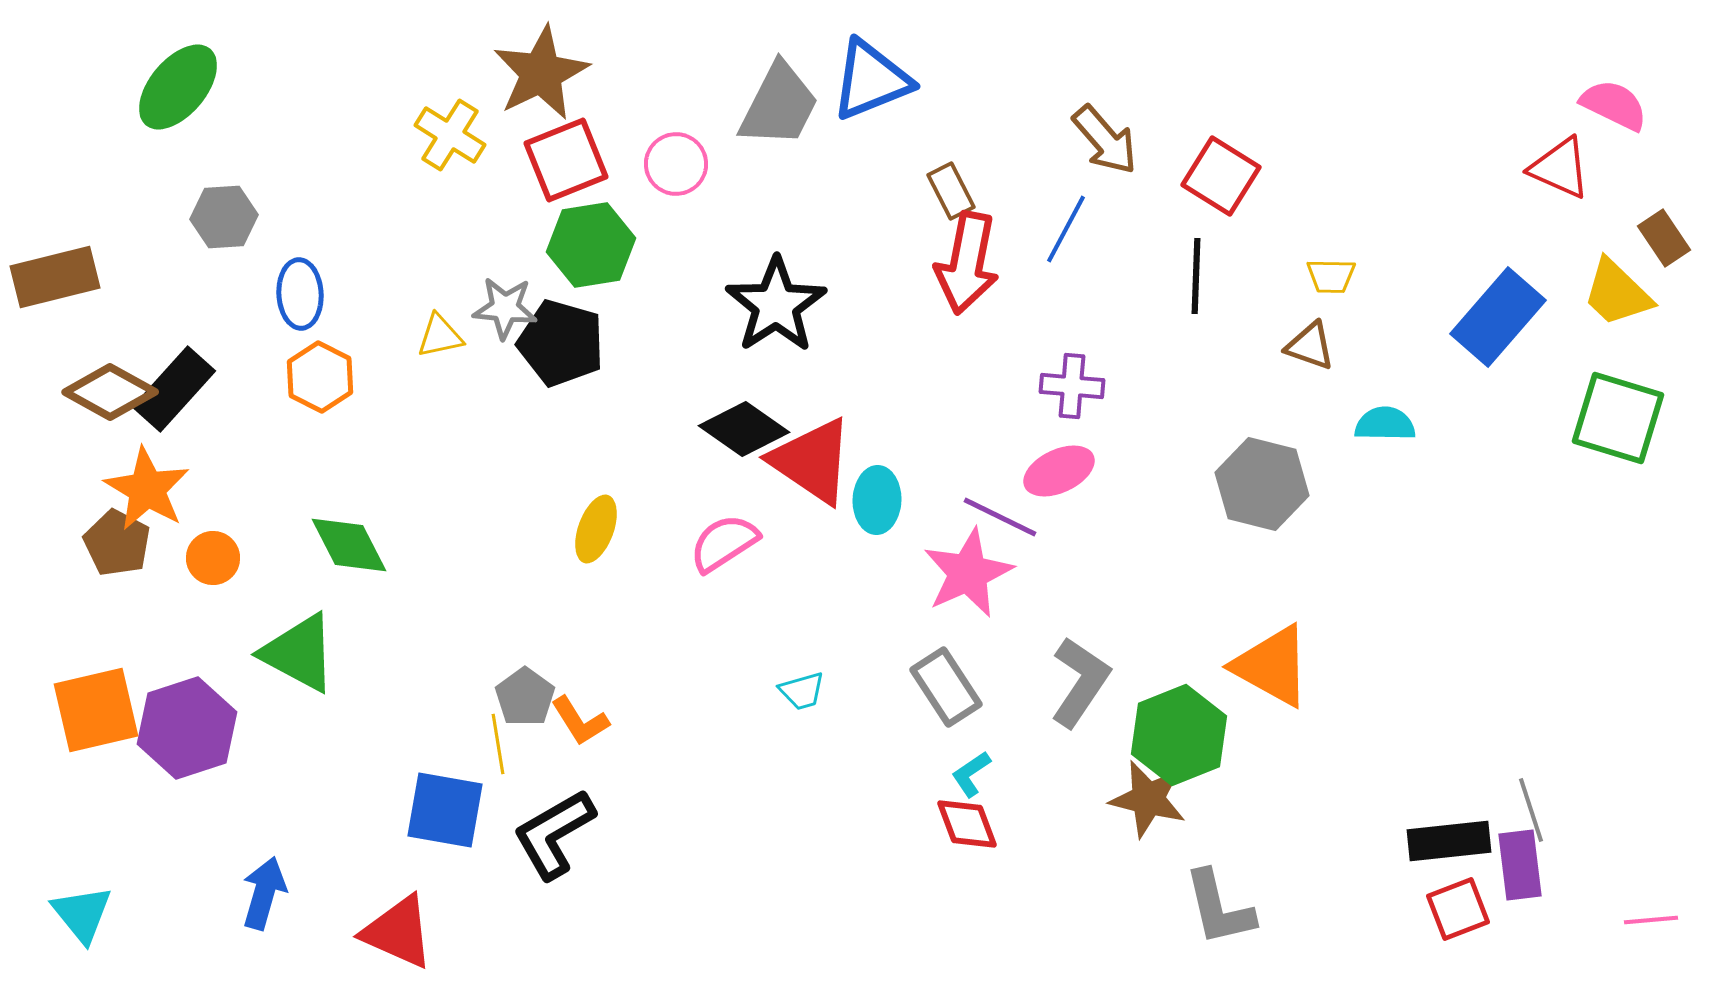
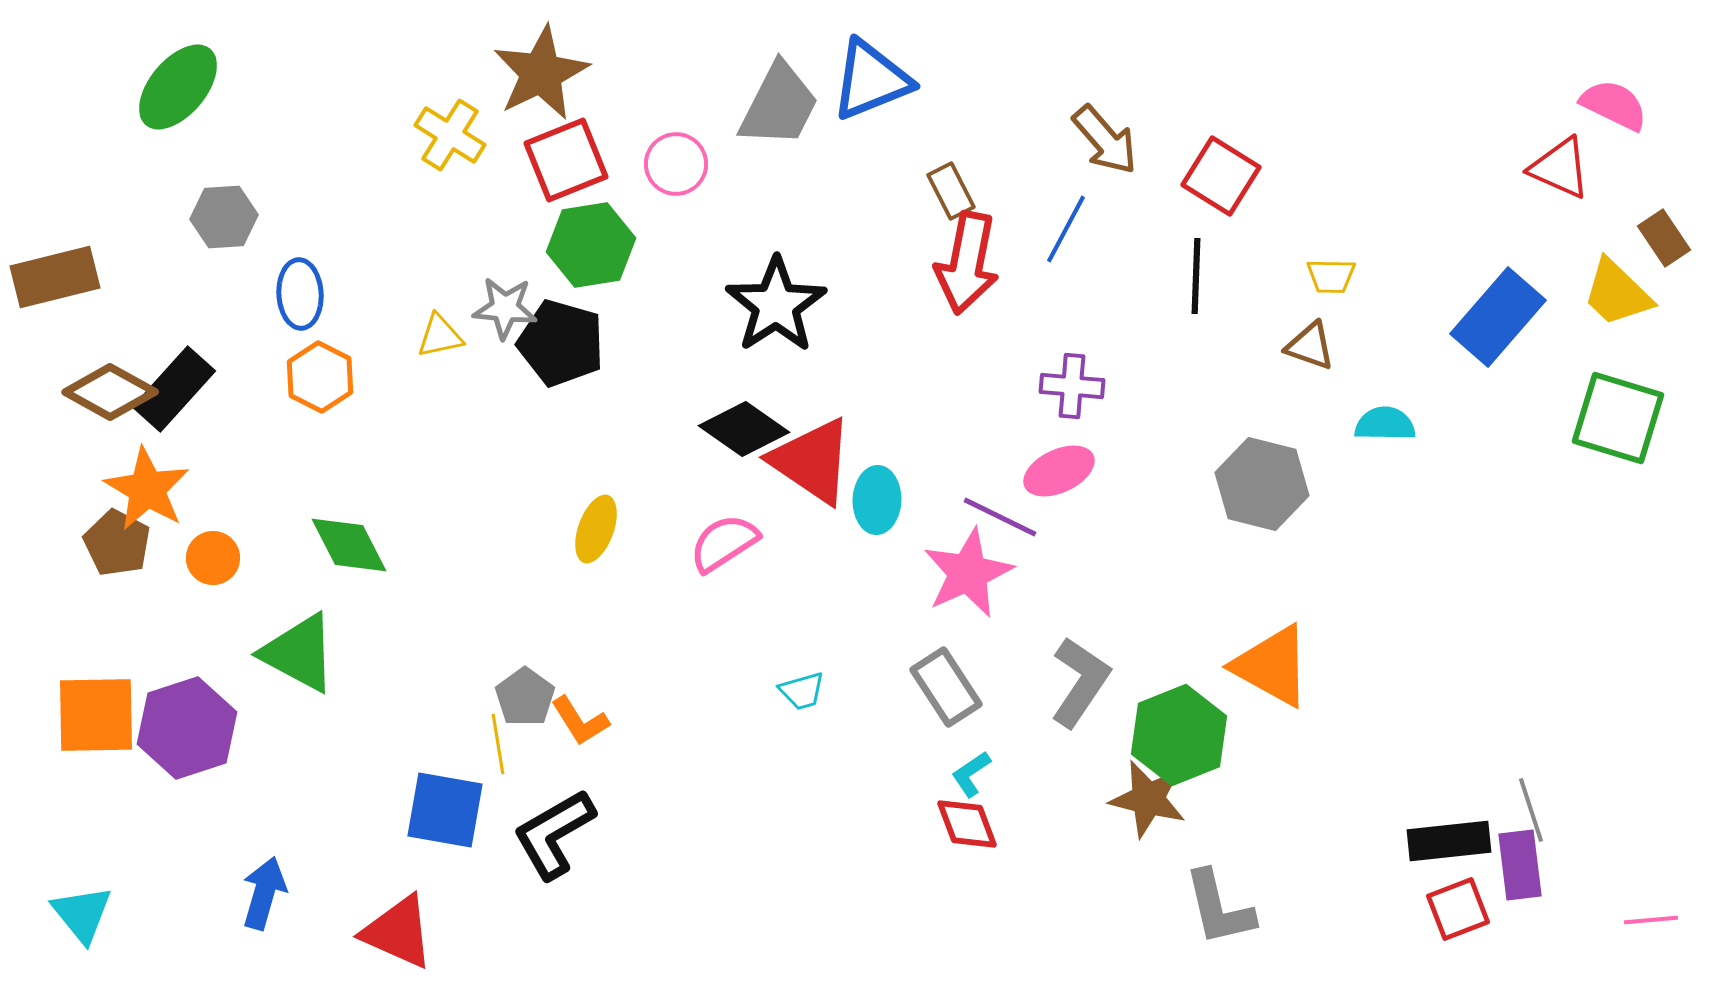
orange square at (96, 710): moved 5 px down; rotated 12 degrees clockwise
